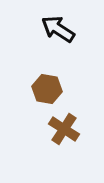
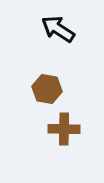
brown cross: rotated 32 degrees counterclockwise
